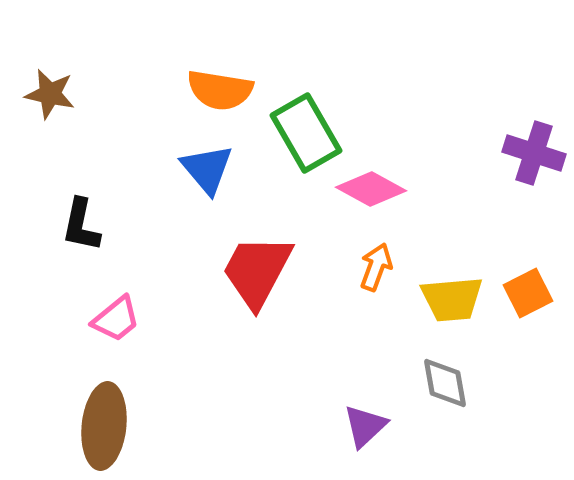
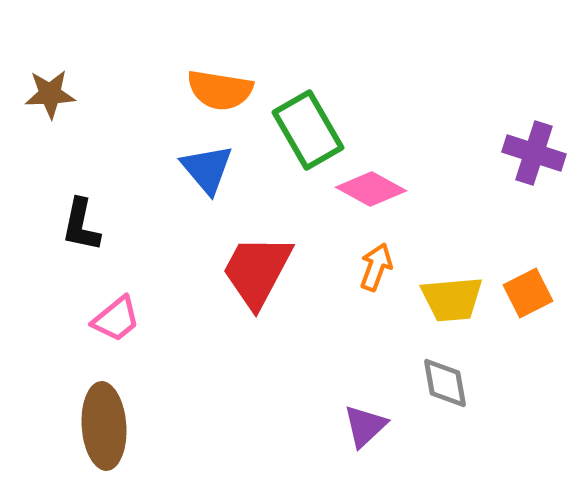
brown star: rotated 15 degrees counterclockwise
green rectangle: moved 2 px right, 3 px up
brown ellipse: rotated 10 degrees counterclockwise
